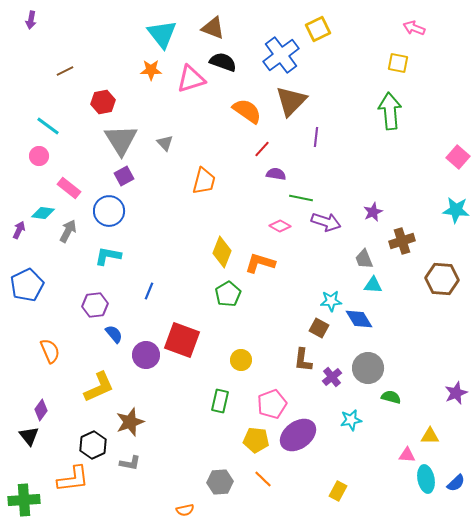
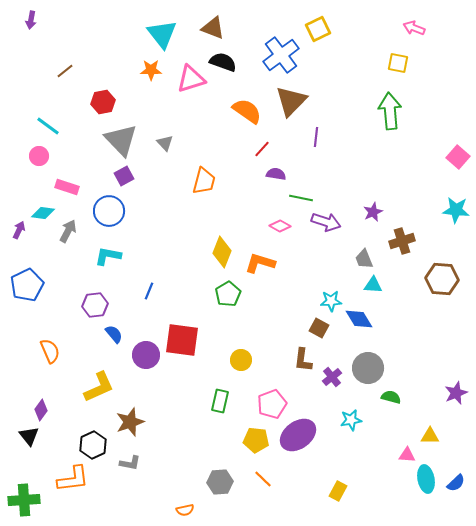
brown line at (65, 71): rotated 12 degrees counterclockwise
gray triangle at (121, 140): rotated 12 degrees counterclockwise
pink rectangle at (69, 188): moved 2 px left, 1 px up; rotated 20 degrees counterclockwise
red square at (182, 340): rotated 12 degrees counterclockwise
